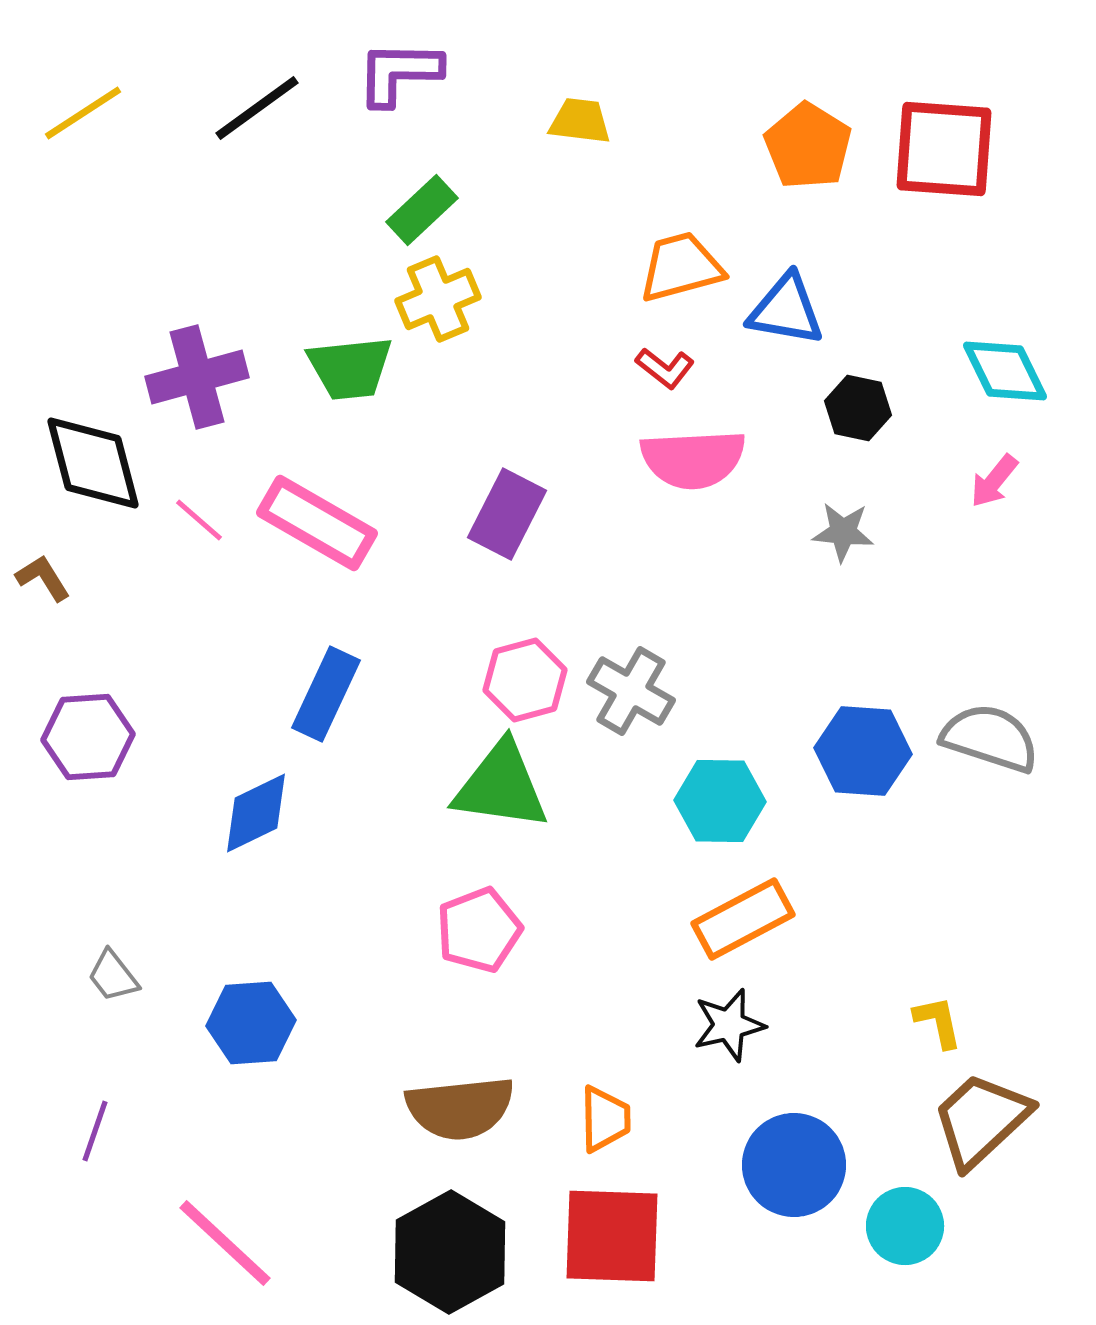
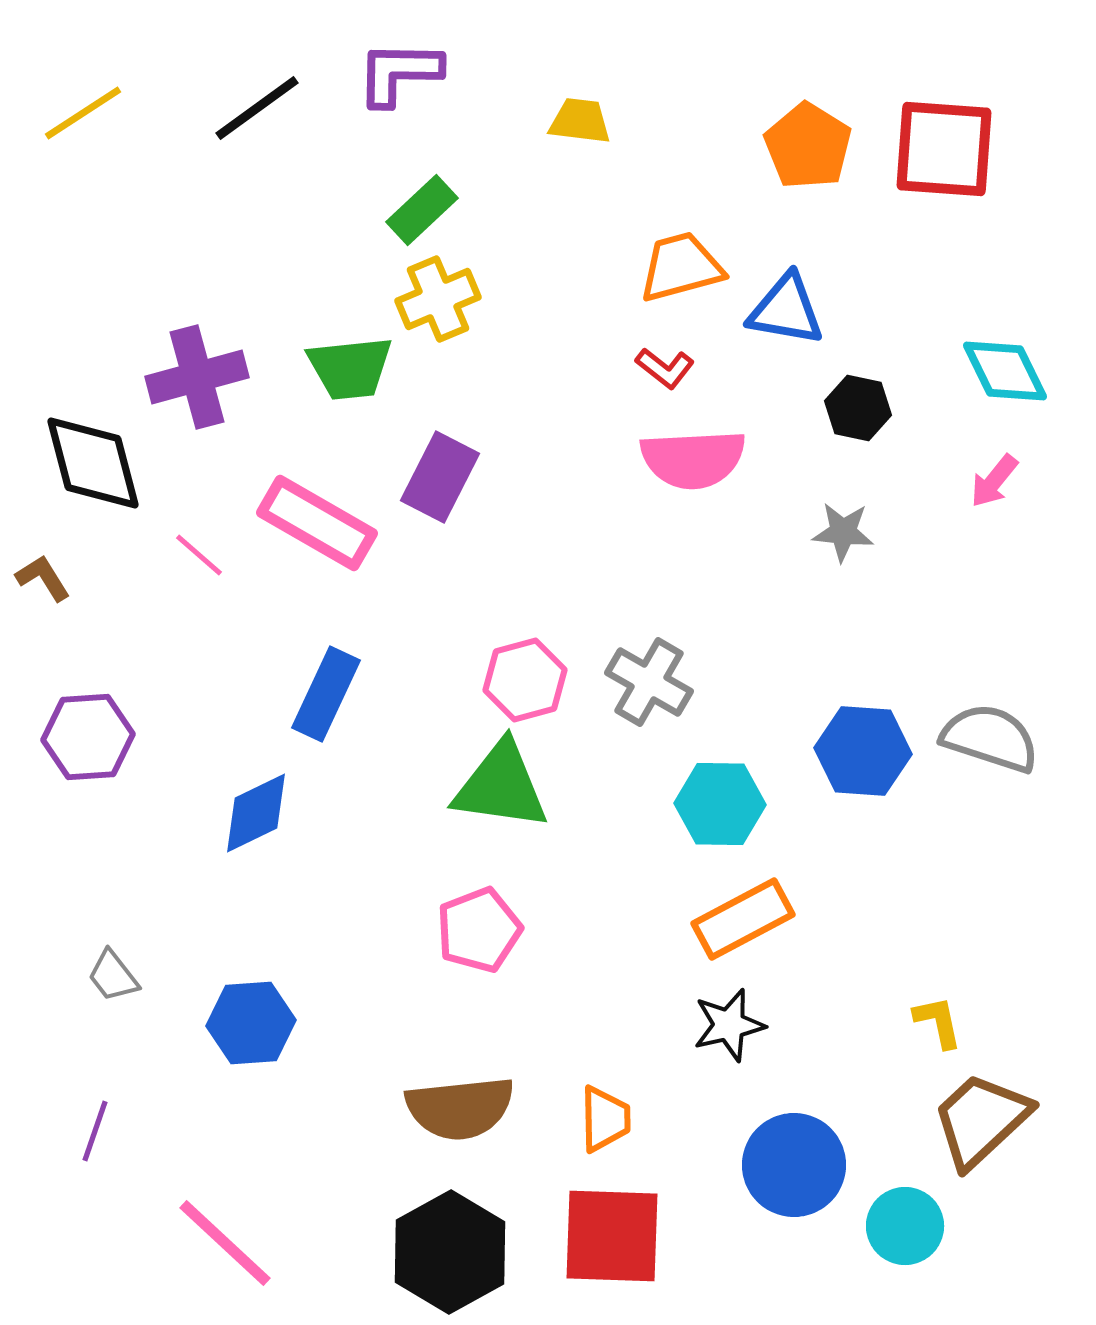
purple rectangle at (507, 514): moved 67 px left, 37 px up
pink line at (199, 520): moved 35 px down
gray cross at (631, 691): moved 18 px right, 9 px up
cyan hexagon at (720, 801): moved 3 px down
